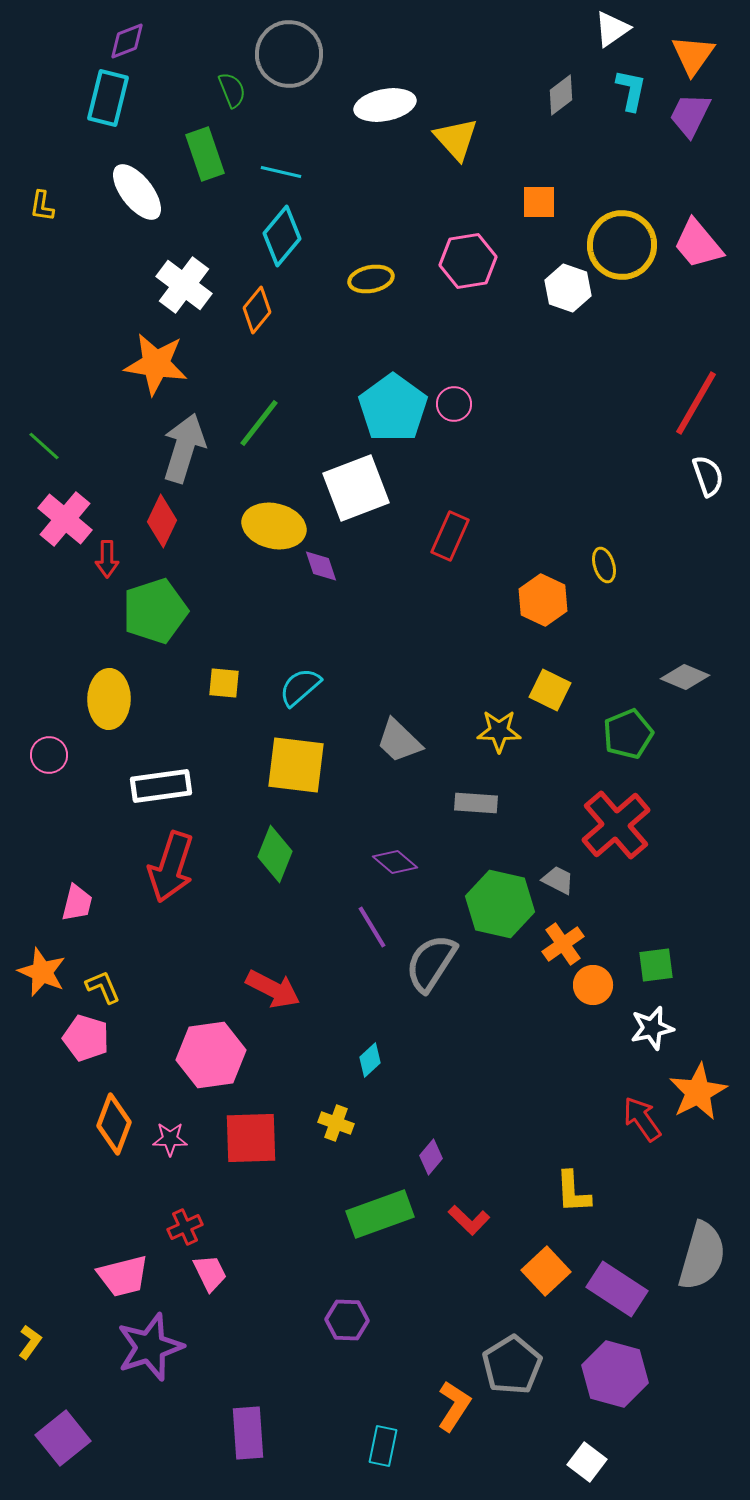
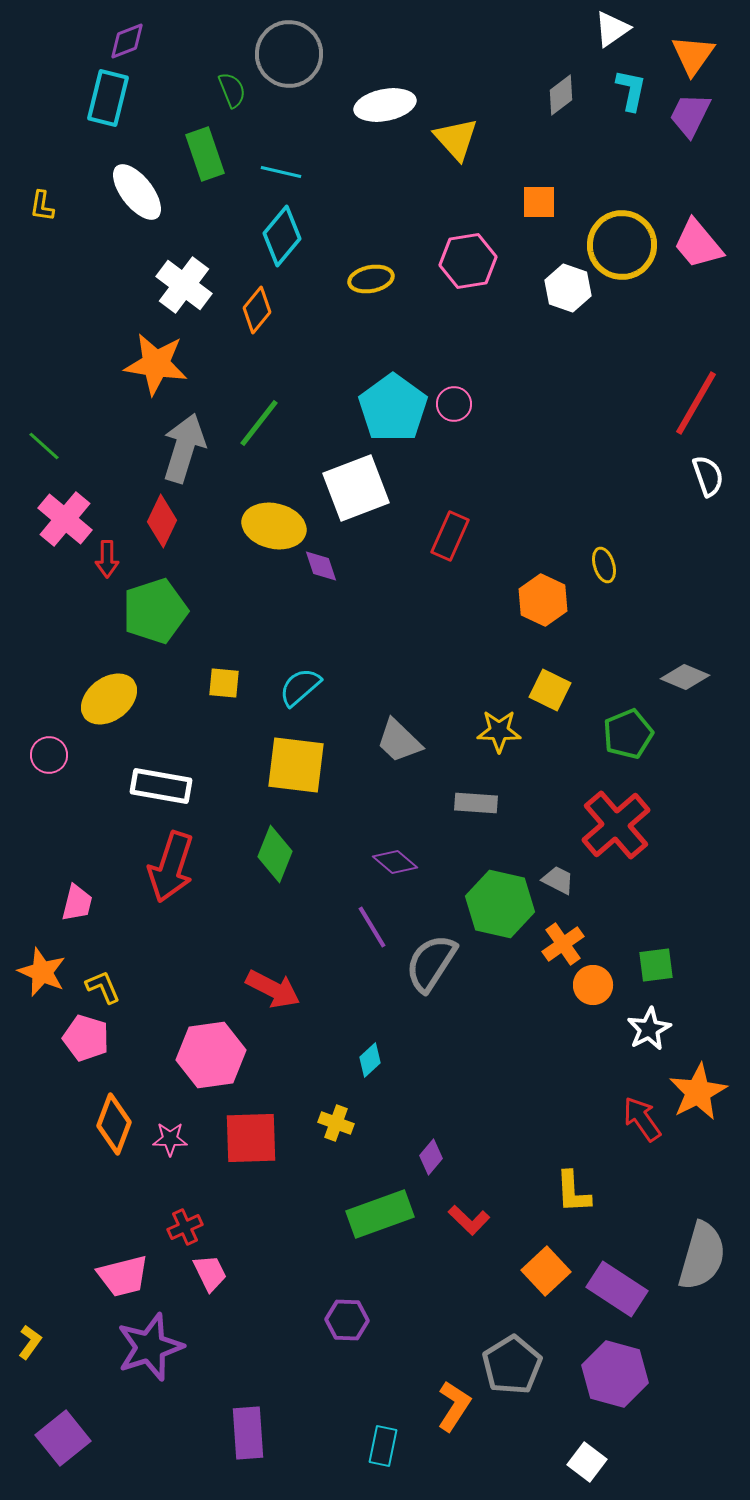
yellow ellipse at (109, 699): rotated 52 degrees clockwise
white rectangle at (161, 786): rotated 18 degrees clockwise
white star at (652, 1028): moved 3 px left, 1 px down; rotated 15 degrees counterclockwise
